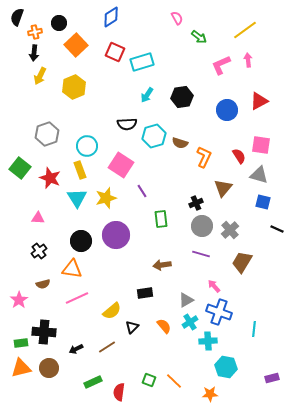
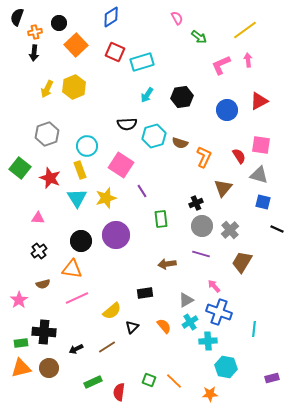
yellow arrow at (40, 76): moved 7 px right, 13 px down
brown arrow at (162, 265): moved 5 px right, 1 px up
